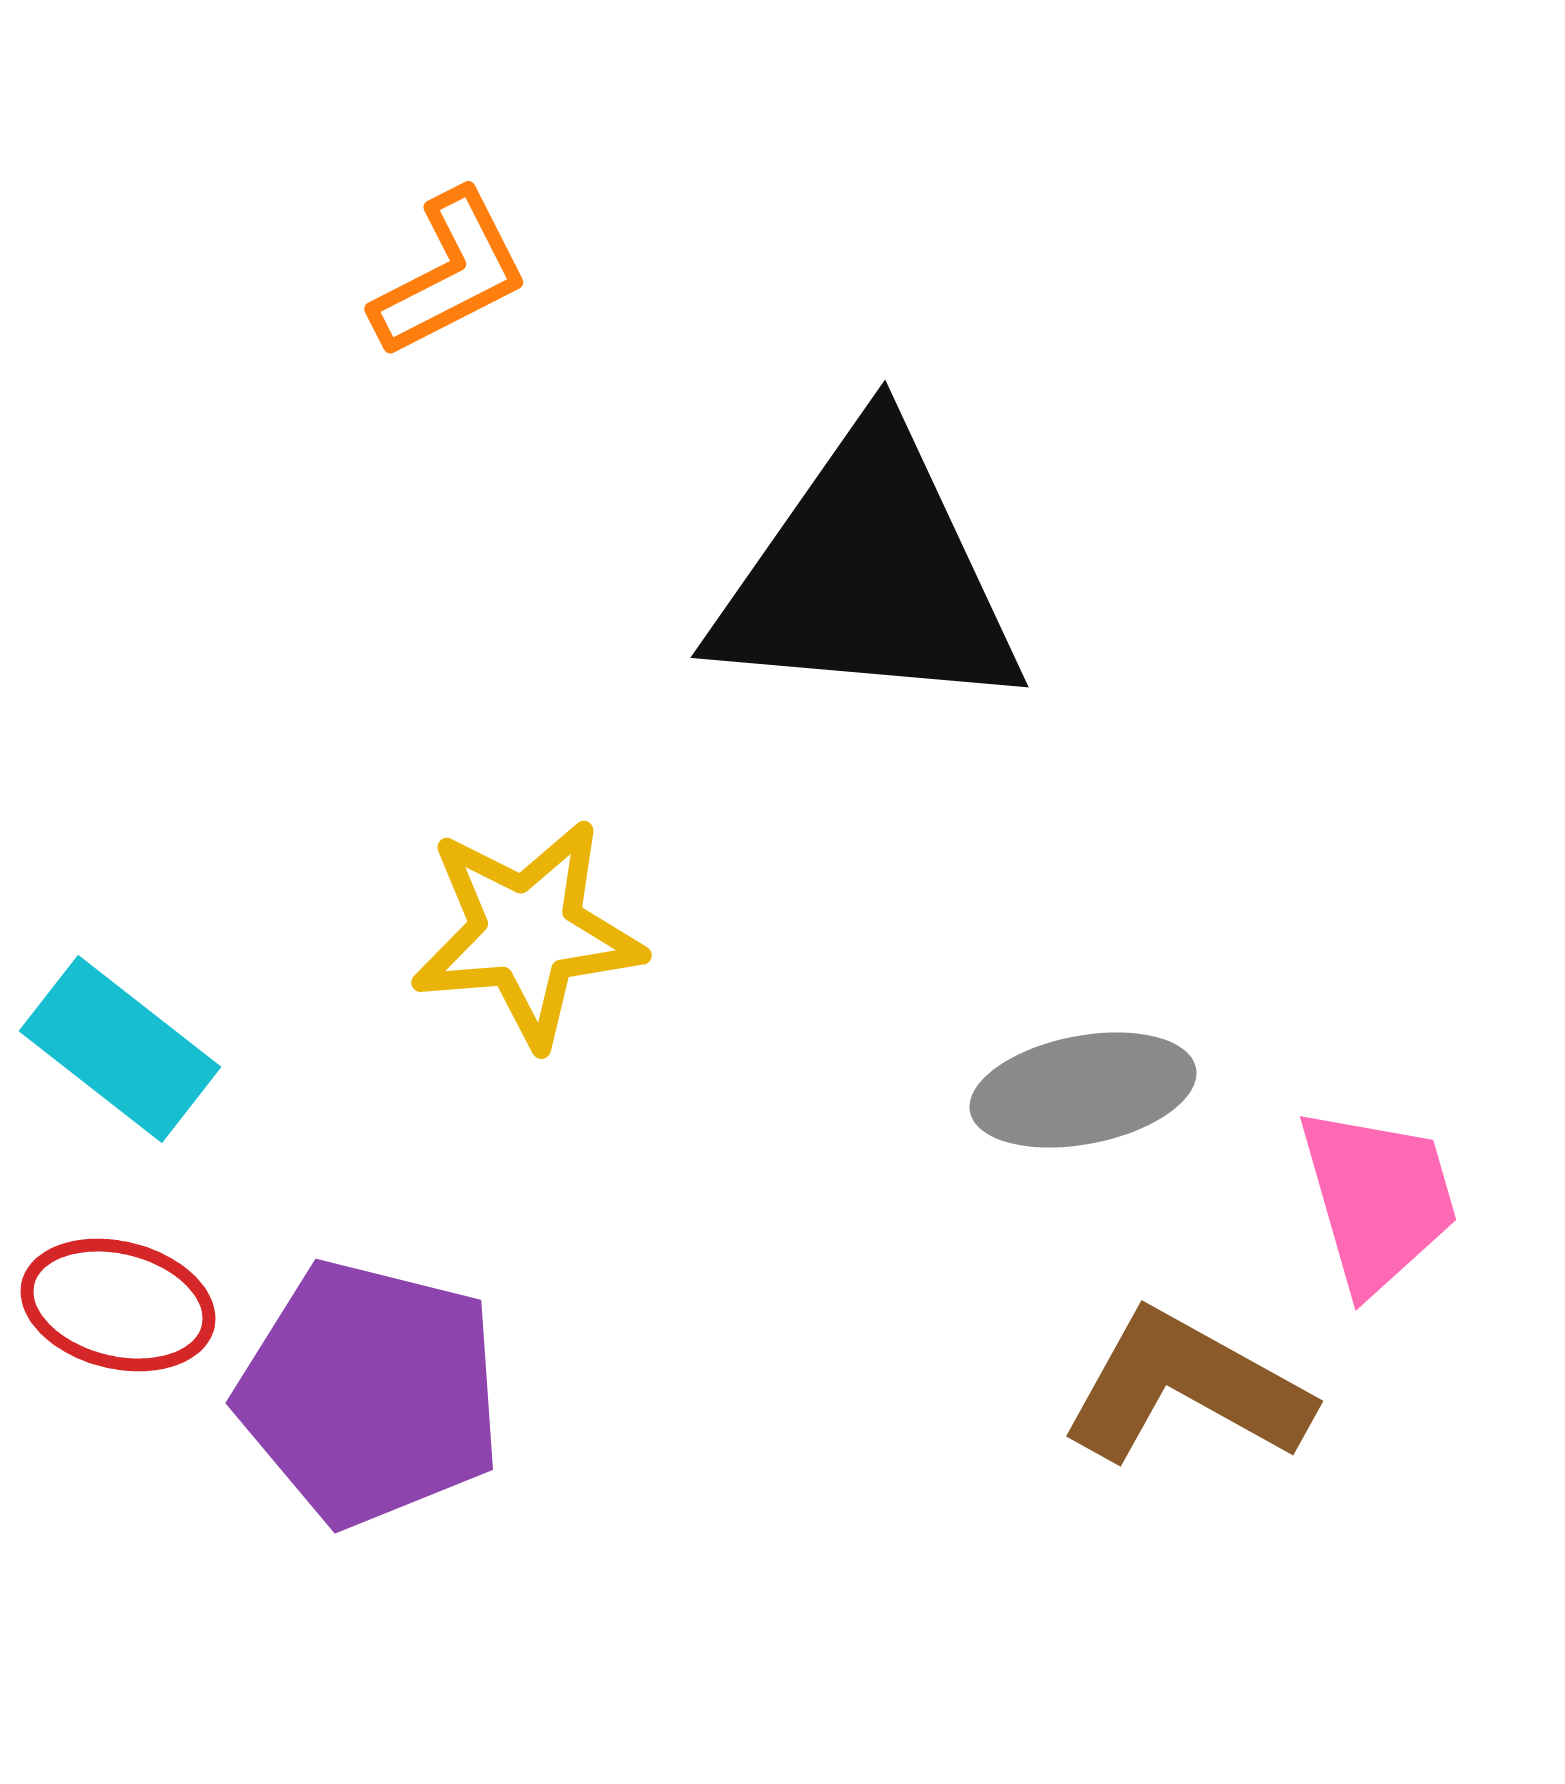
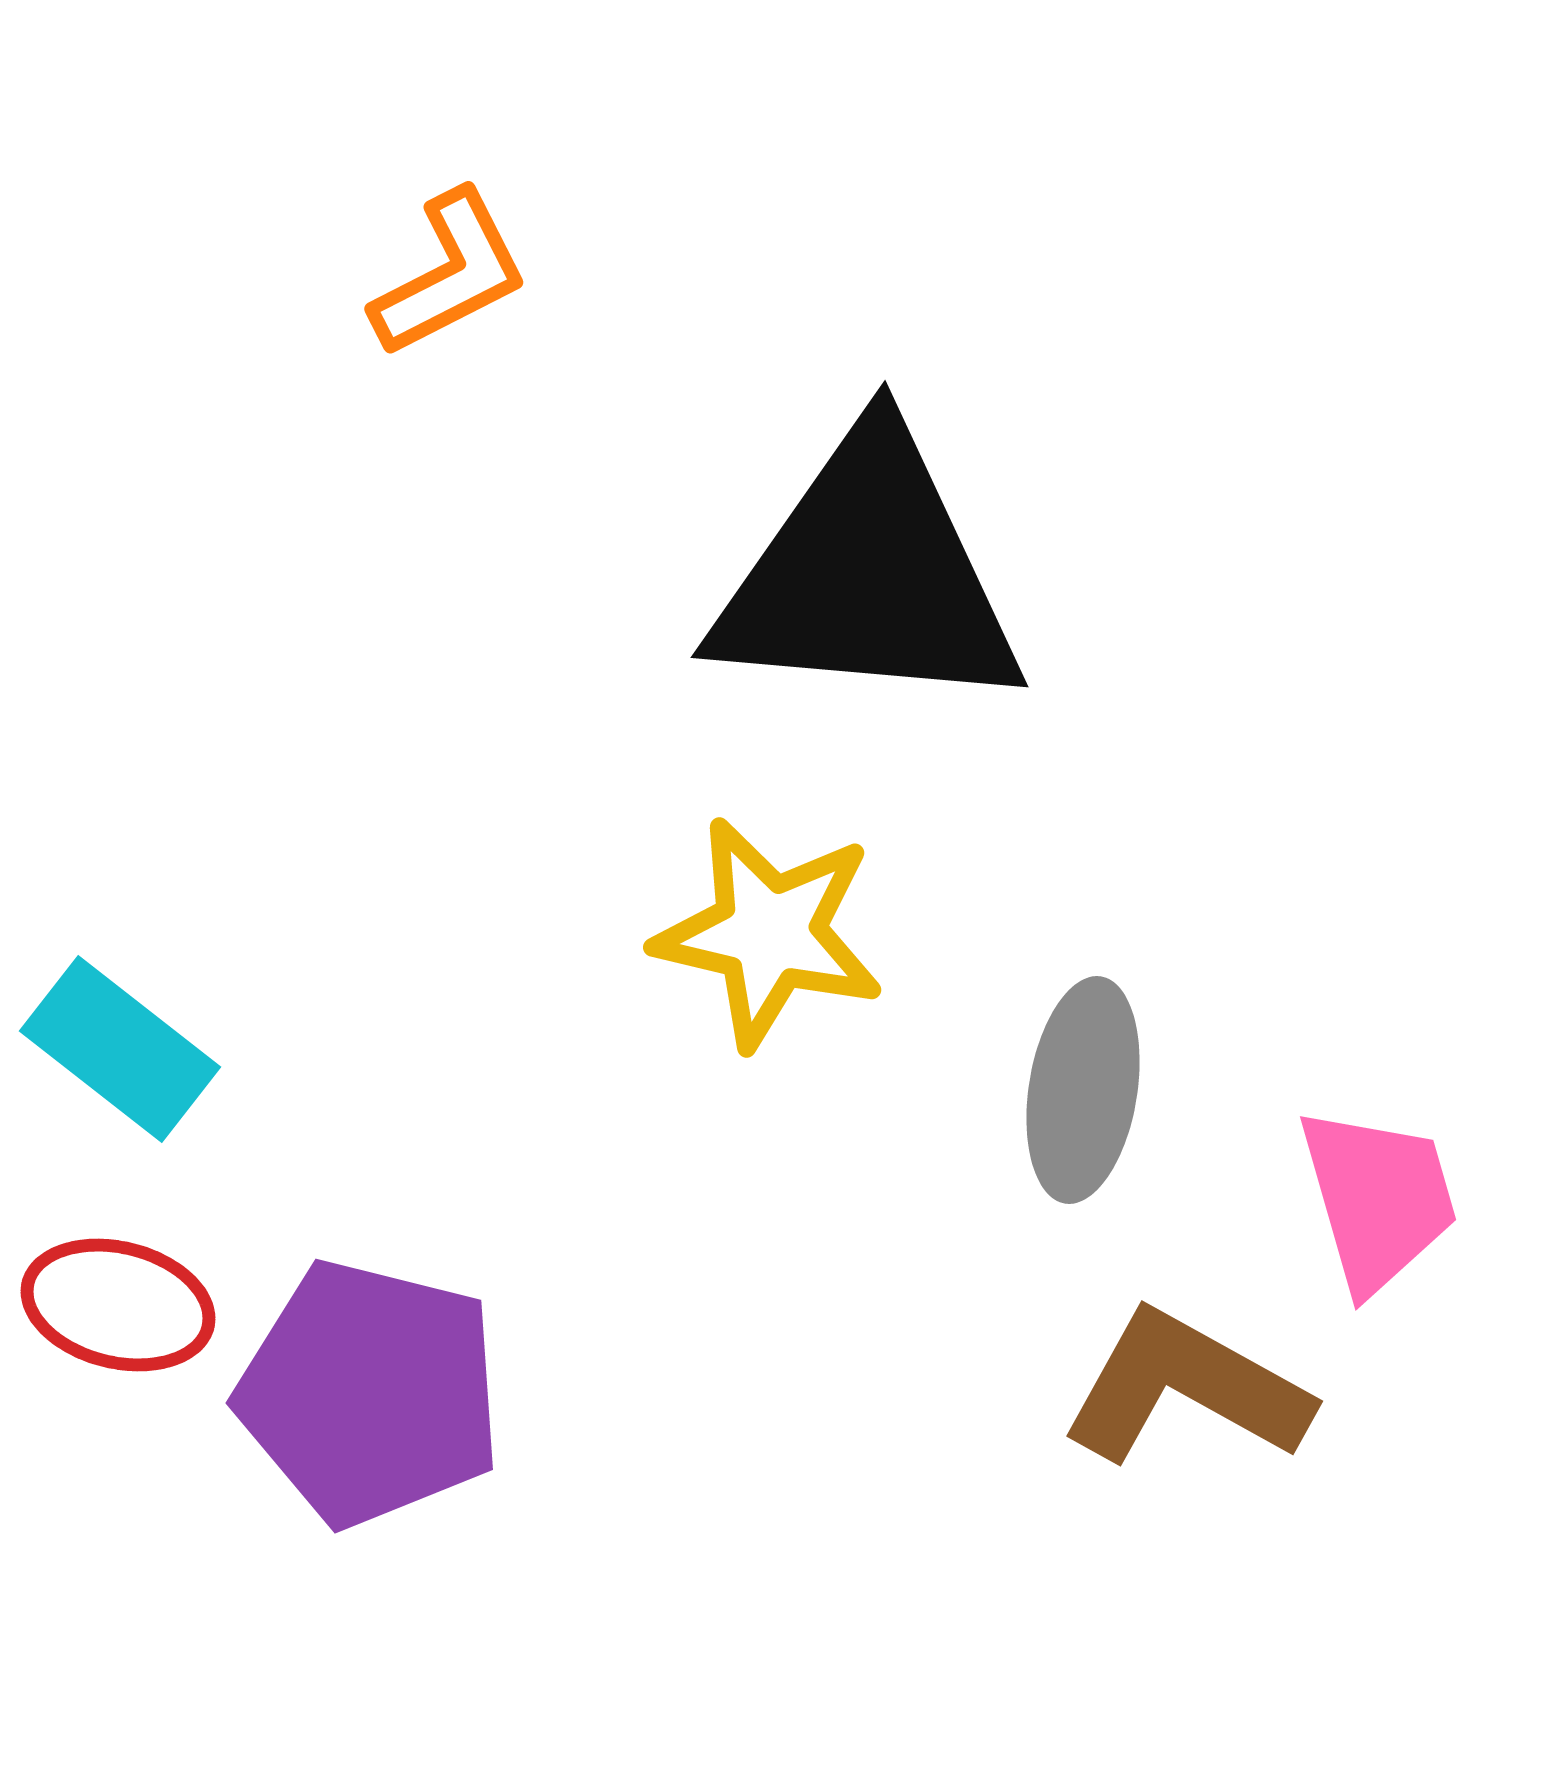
yellow star: moved 242 px right; rotated 18 degrees clockwise
gray ellipse: rotated 70 degrees counterclockwise
